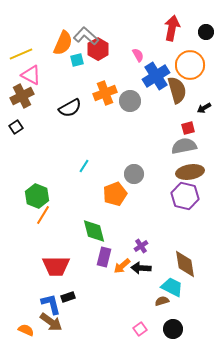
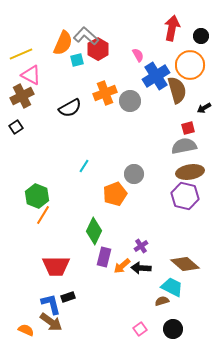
black circle at (206, 32): moved 5 px left, 4 px down
green diamond at (94, 231): rotated 40 degrees clockwise
brown diamond at (185, 264): rotated 40 degrees counterclockwise
